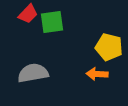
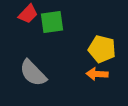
yellow pentagon: moved 7 px left, 2 px down
gray semicircle: rotated 124 degrees counterclockwise
